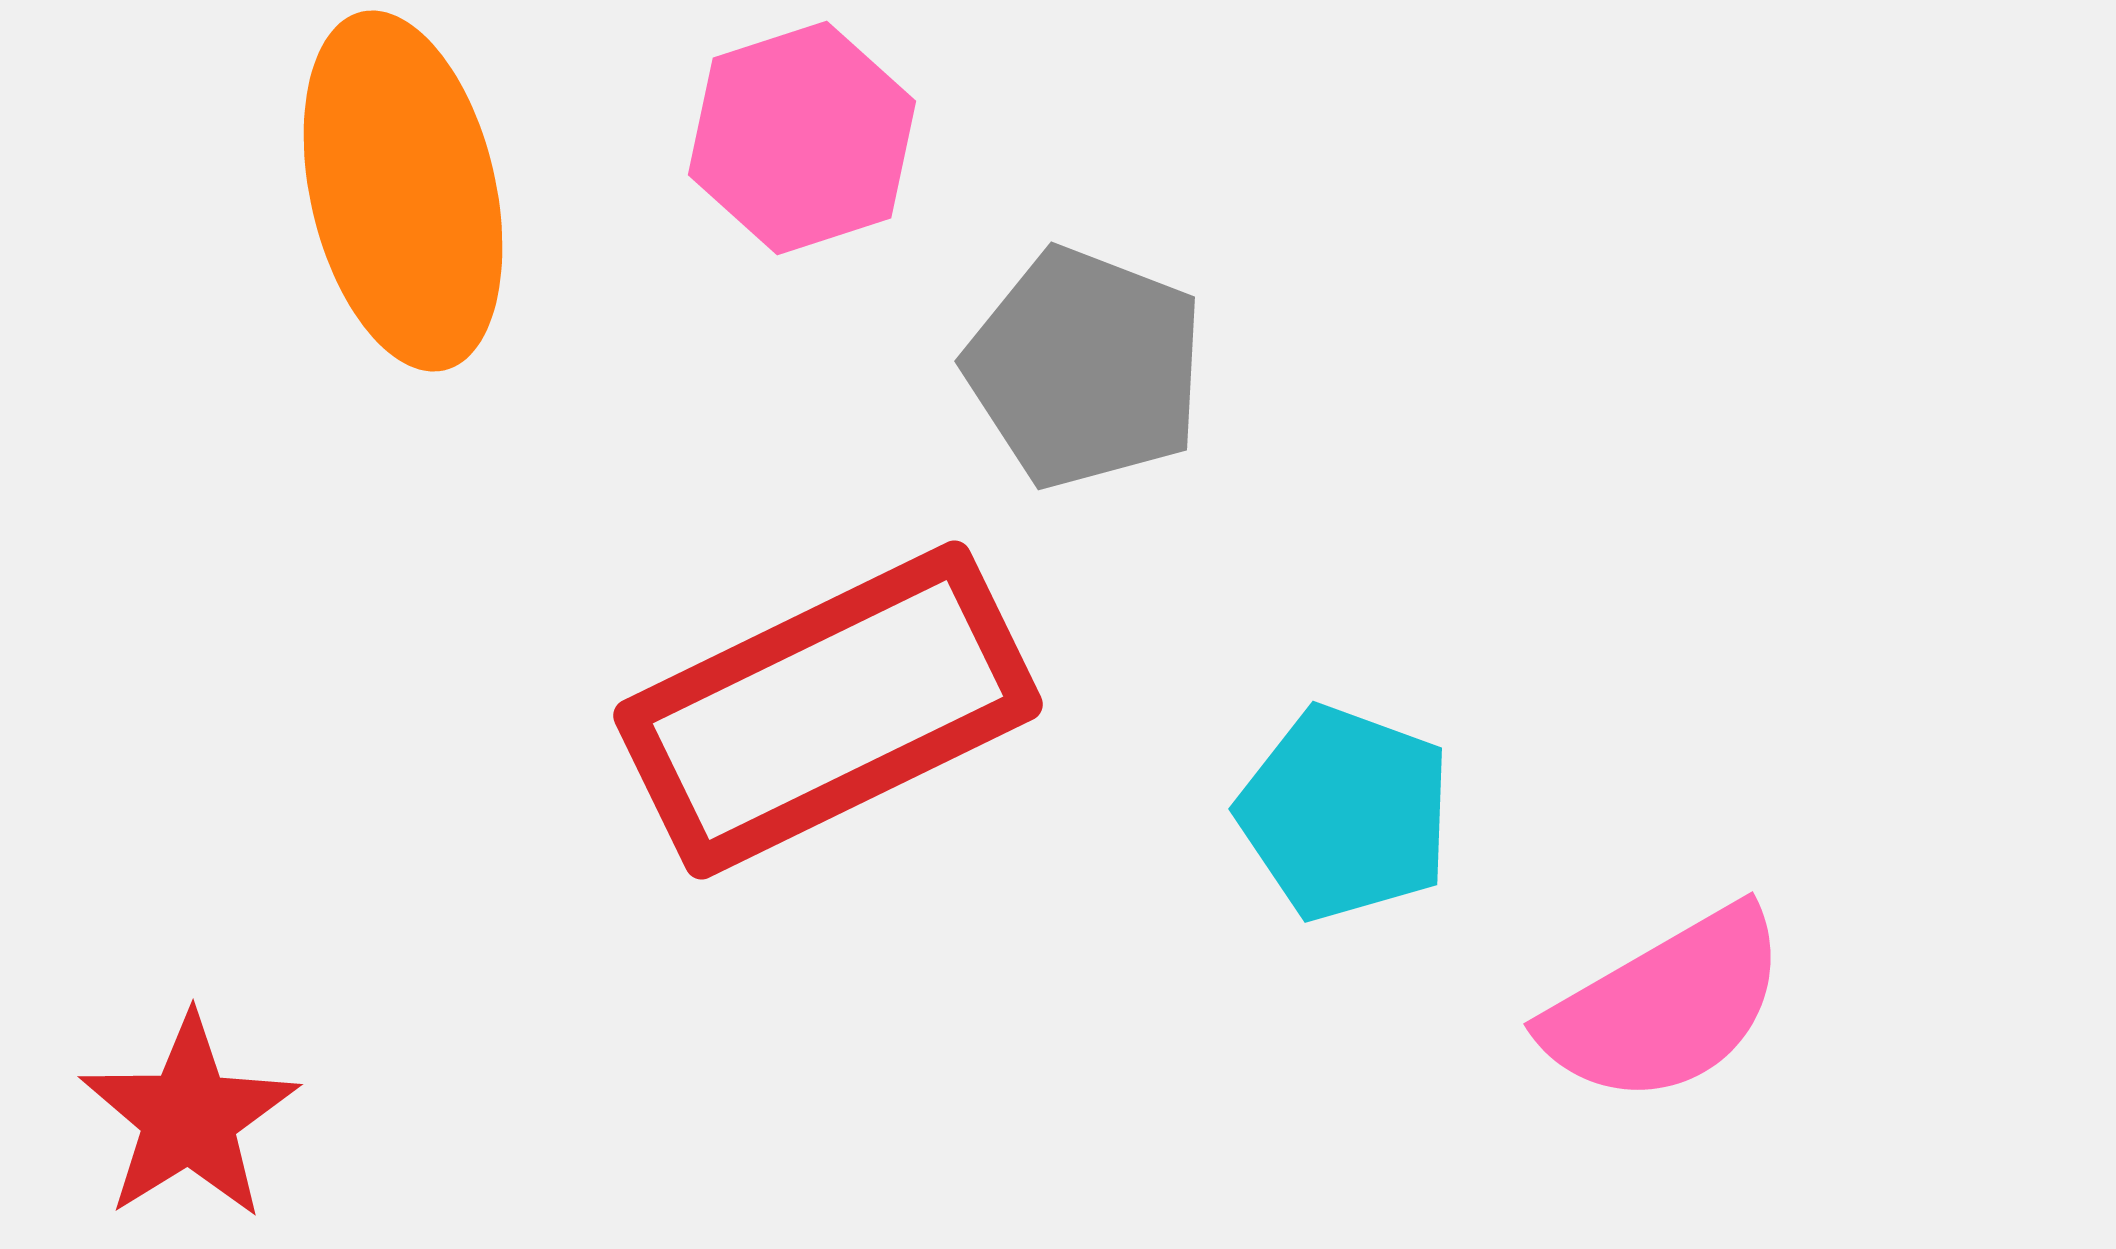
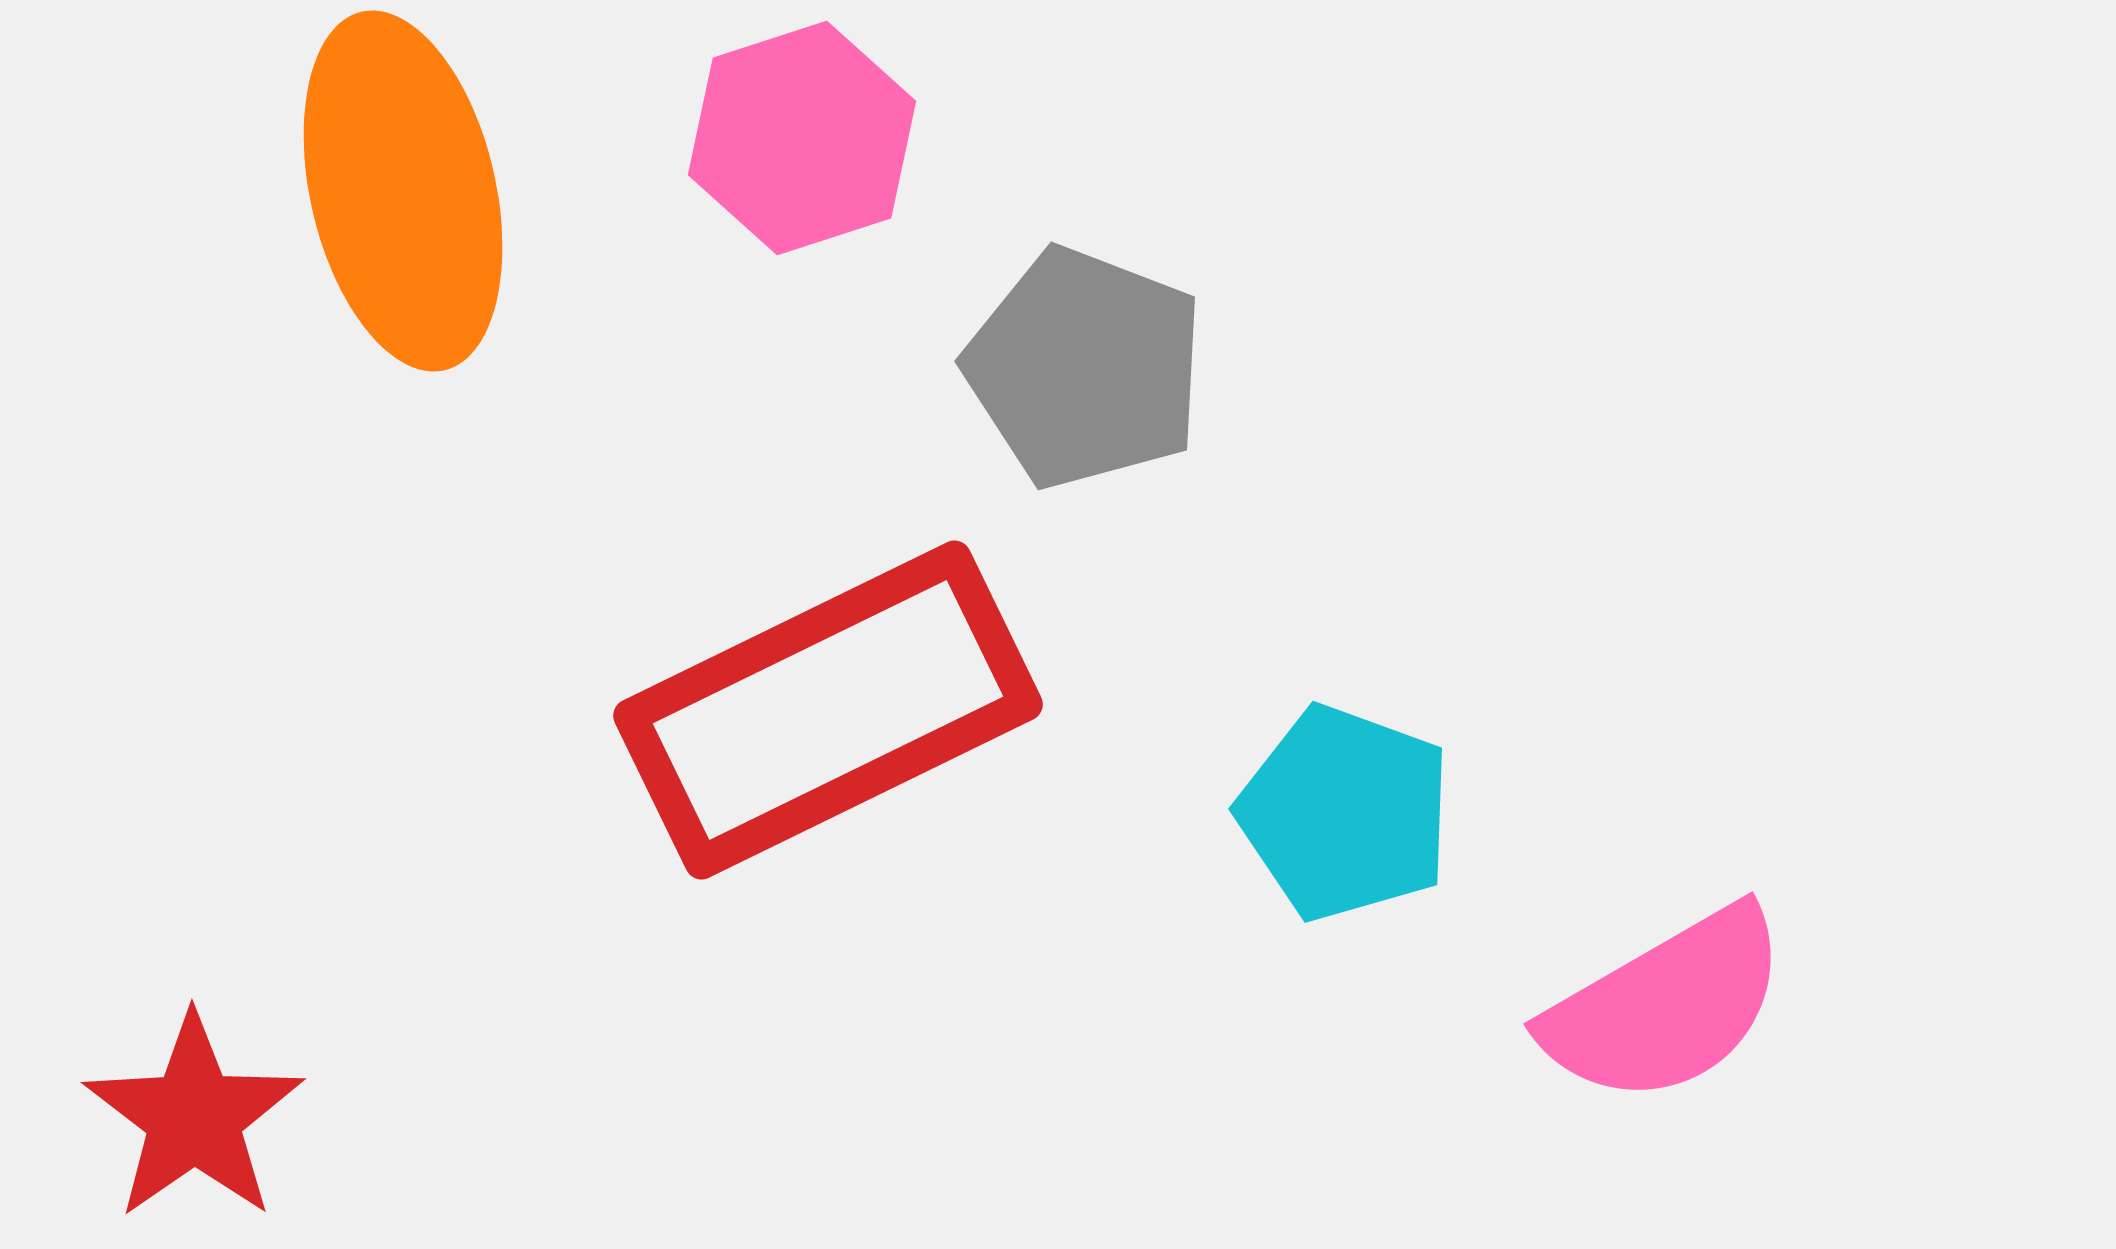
red star: moved 5 px right; rotated 3 degrees counterclockwise
